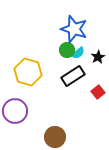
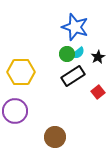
blue star: moved 1 px right, 2 px up
green circle: moved 4 px down
yellow hexagon: moved 7 px left; rotated 16 degrees counterclockwise
